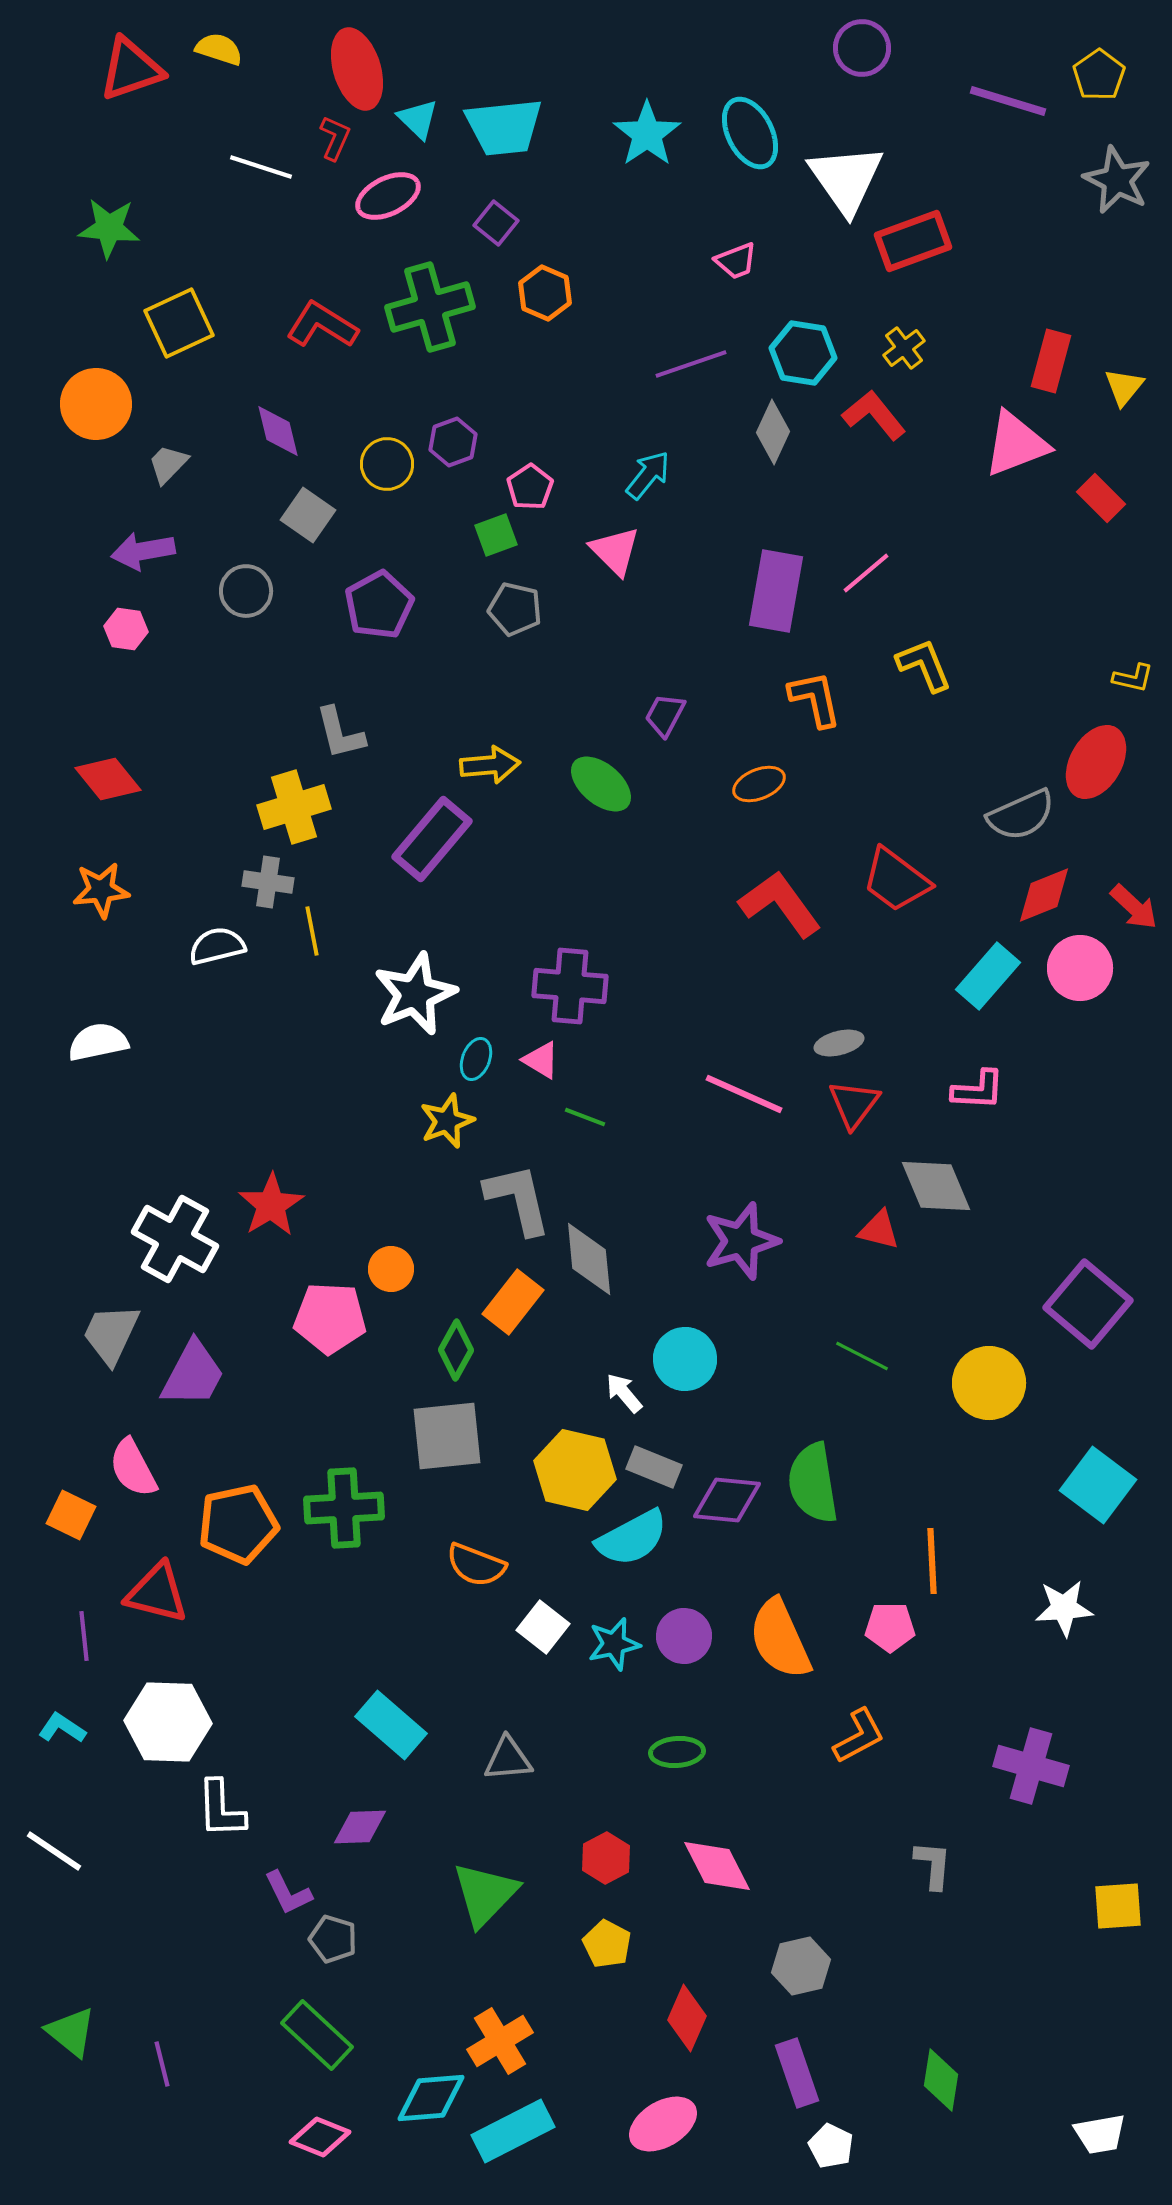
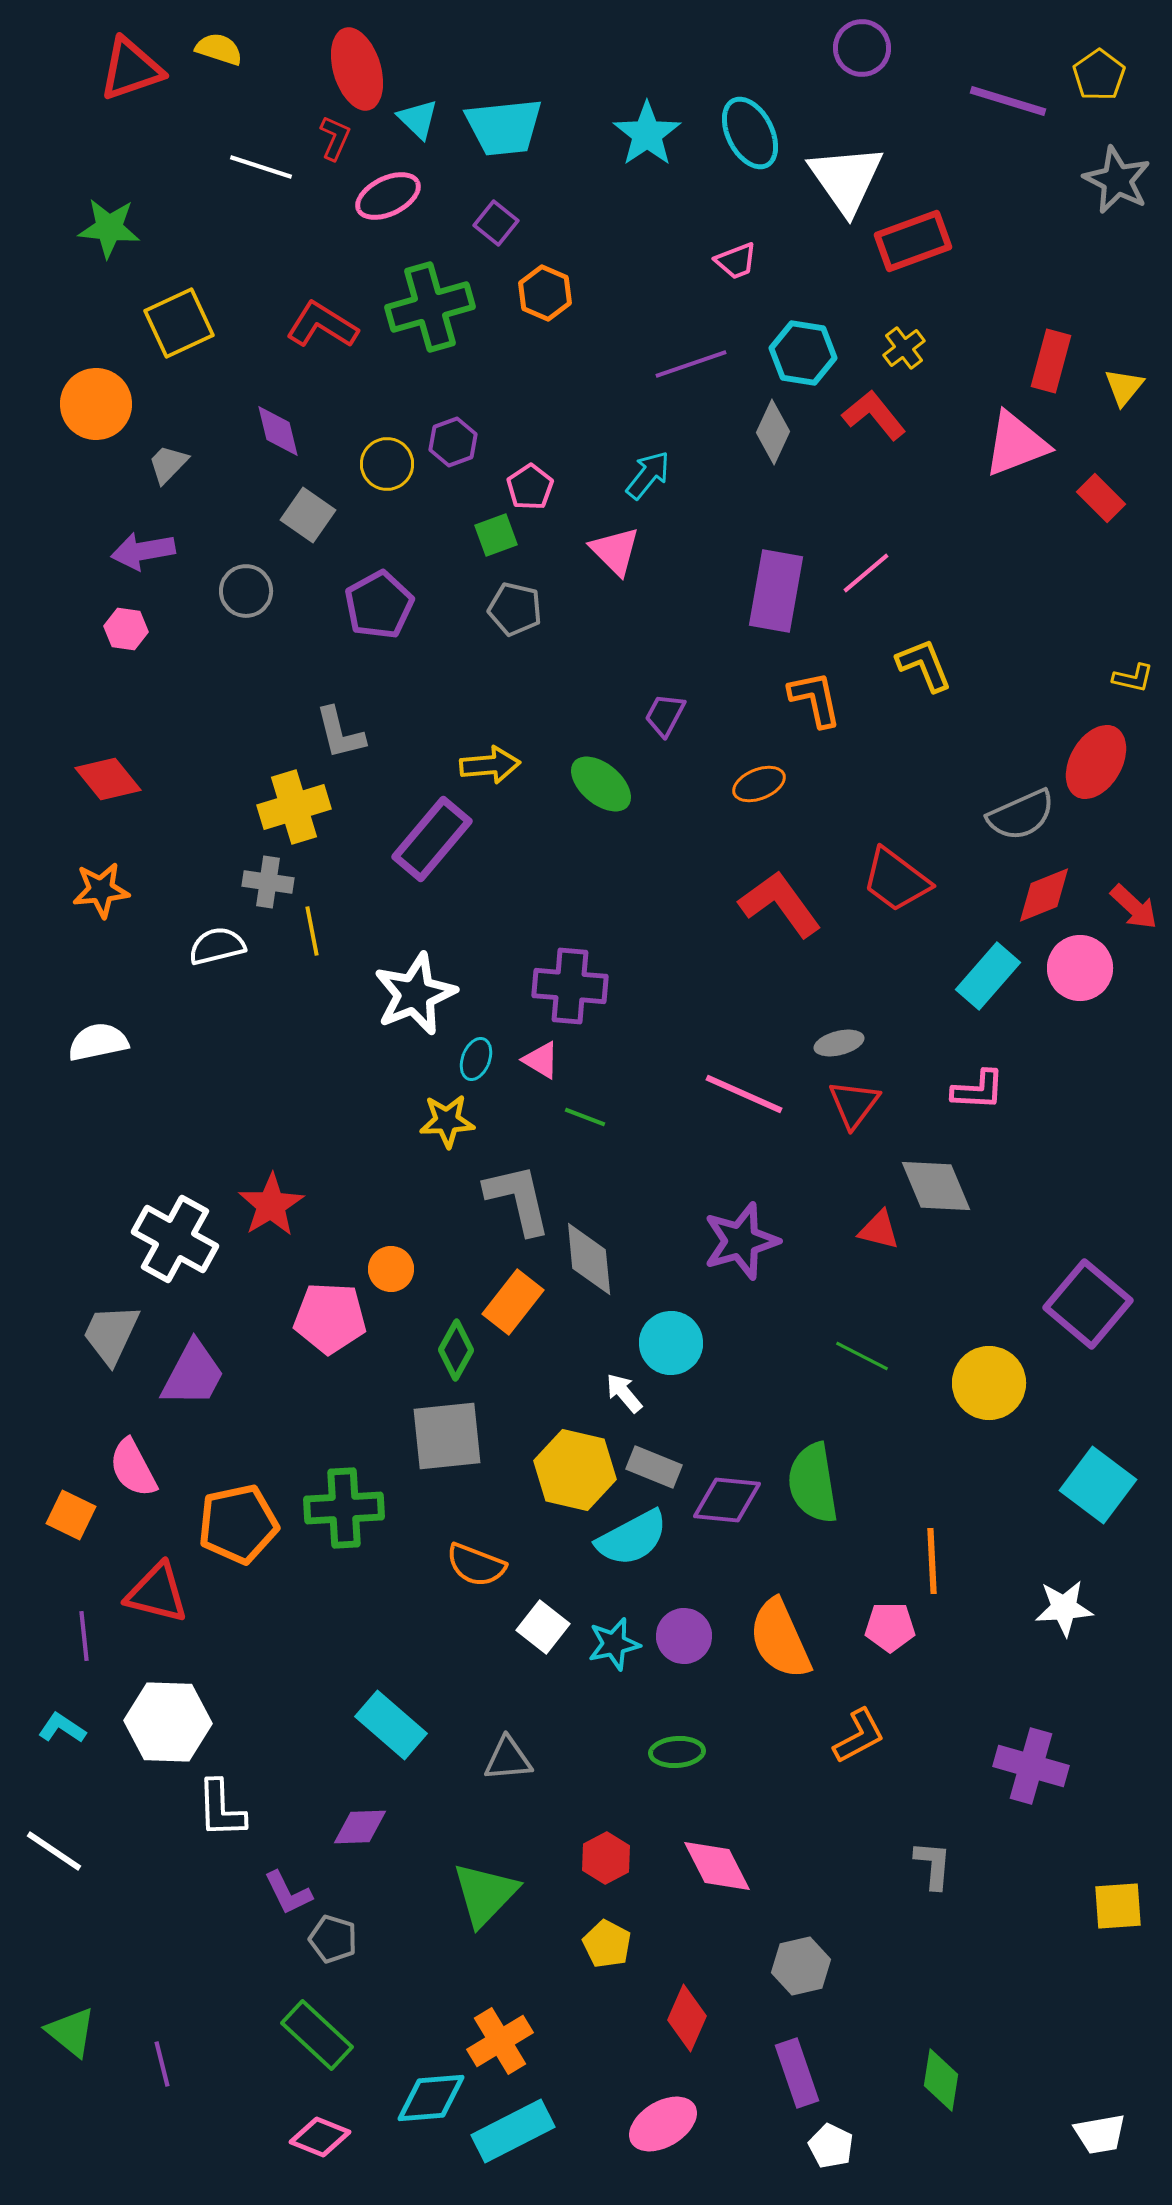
yellow star at (447, 1121): rotated 18 degrees clockwise
cyan circle at (685, 1359): moved 14 px left, 16 px up
